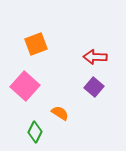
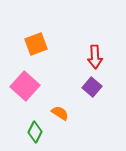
red arrow: rotated 95 degrees counterclockwise
purple square: moved 2 px left
